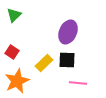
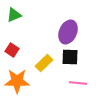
green triangle: rotated 21 degrees clockwise
red square: moved 2 px up
black square: moved 3 px right, 3 px up
orange star: rotated 25 degrees clockwise
